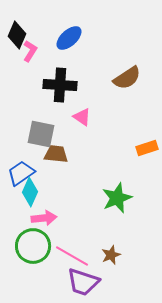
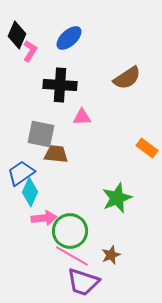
pink triangle: rotated 36 degrees counterclockwise
orange rectangle: rotated 55 degrees clockwise
green circle: moved 37 px right, 15 px up
